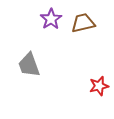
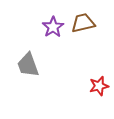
purple star: moved 2 px right, 8 px down
gray trapezoid: moved 1 px left
